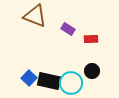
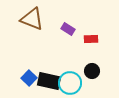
brown triangle: moved 3 px left, 3 px down
cyan circle: moved 1 px left
